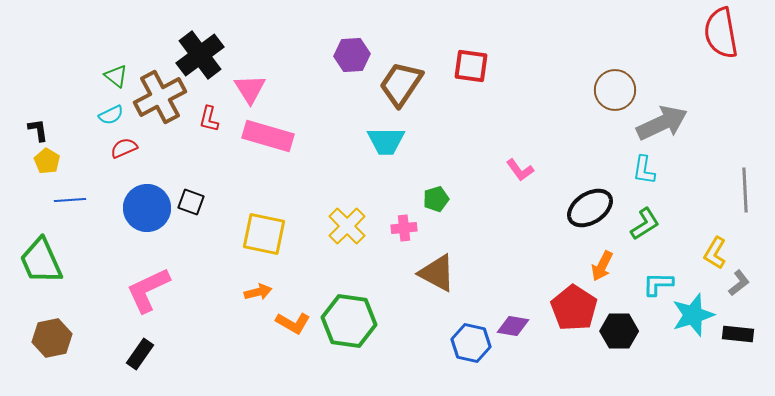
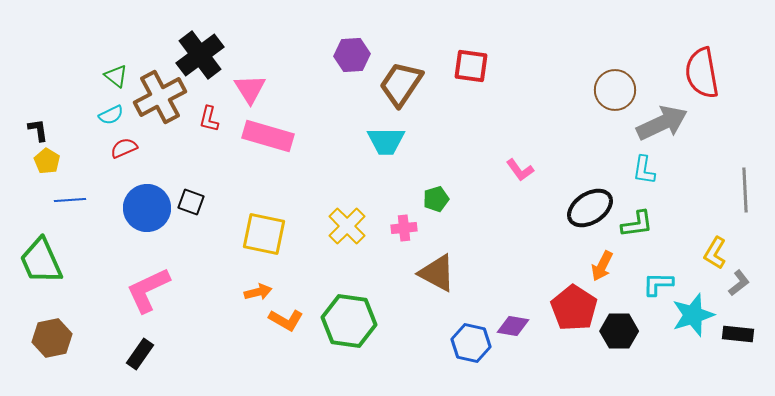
red semicircle at (721, 33): moved 19 px left, 40 px down
green L-shape at (645, 224): moved 8 px left; rotated 24 degrees clockwise
orange L-shape at (293, 323): moved 7 px left, 3 px up
